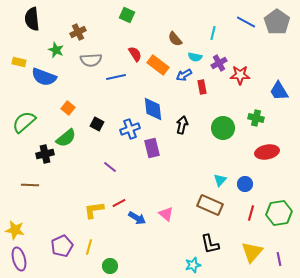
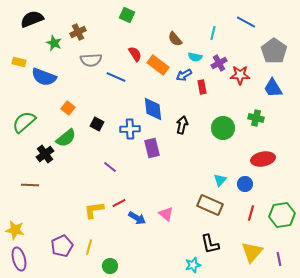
black semicircle at (32, 19): rotated 75 degrees clockwise
gray pentagon at (277, 22): moved 3 px left, 29 px down
green star at (56, 50): moved 2 px left, 7 px up
blue line at (116, 77): rotated 36 degrees clockwise
blue trapezoid at (279, 91): moved 6 px left, 3 px up
blue cross at (130, 129): rotated 18 degrees clockwise
red ellipse at (267, 152): moved 4 px left, 7 px down
black cross at (45, 154): rotated 24 degrees counterclockwise
green hexagon at (279, 213): moved 3 px right, 2 px down
